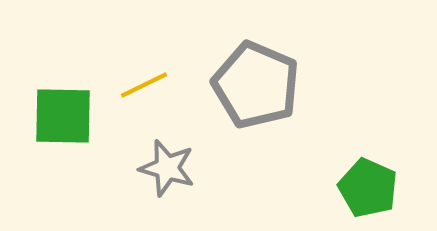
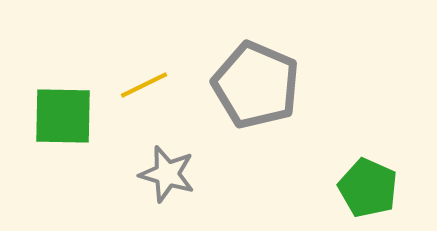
gray star: moved 6 px down
